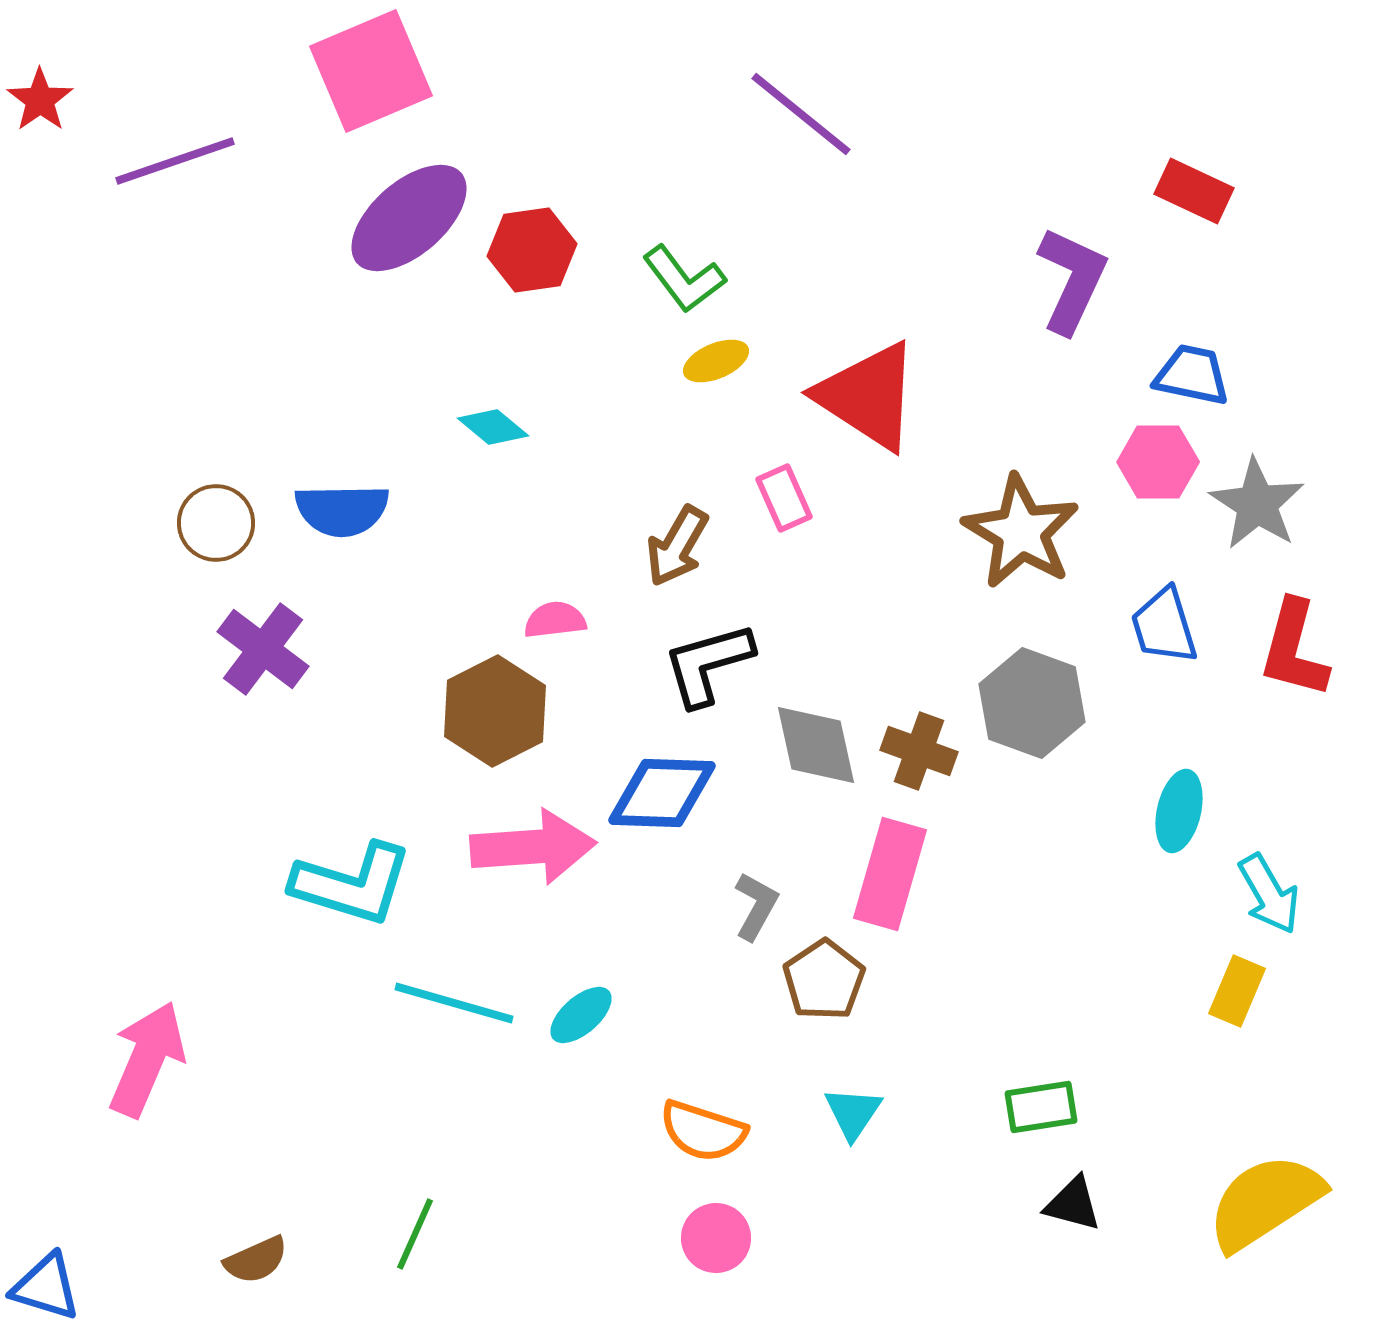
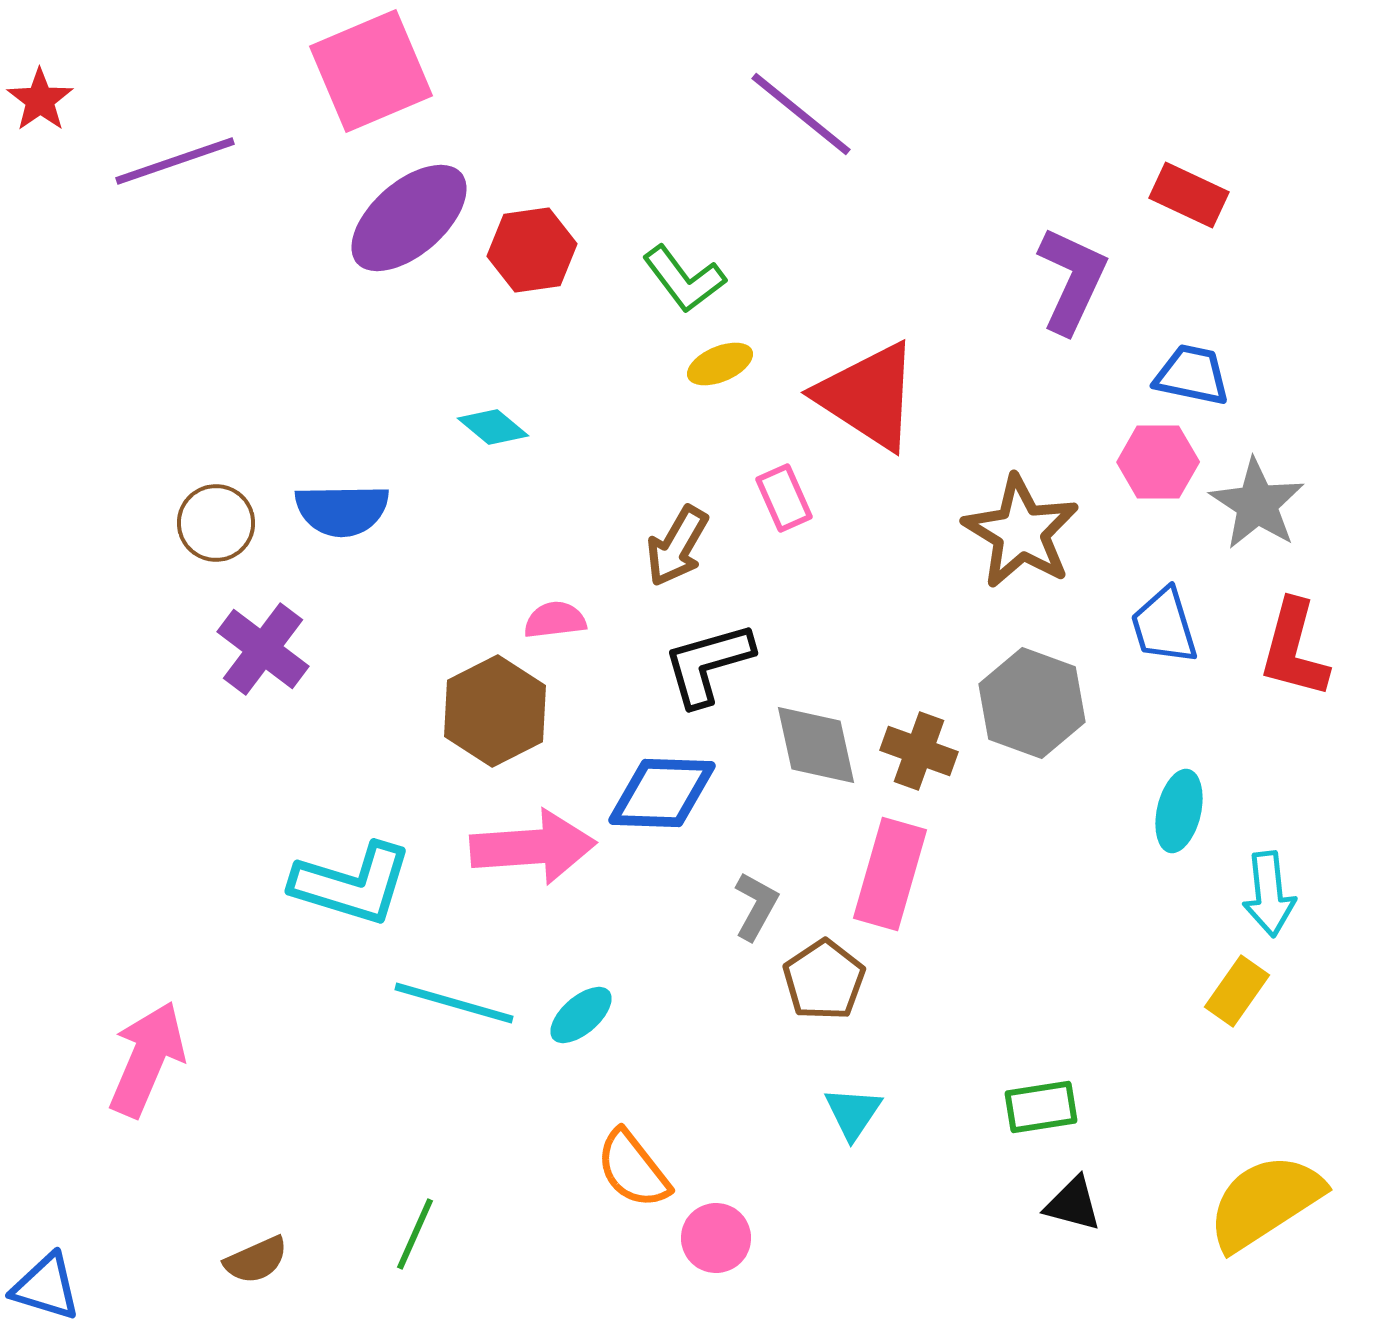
red rectangle at (1194, 191): moved 5 px left, 4 px down
yellow ellipse at (716, 361): moved 4 px right, 3 px down
cyan arrow at (1269, 894): rotated 24 degrees clockwise
yellow rectangle at (1237, 991): rotated 12 degrees clockwise
orange semicircle at (703, 1131): moved 70 px left, 38 px down; rotated 34 degrees clockwise
